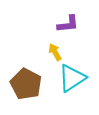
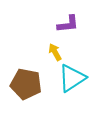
brown pentagon: rotated 16 degrees counterclockwise
